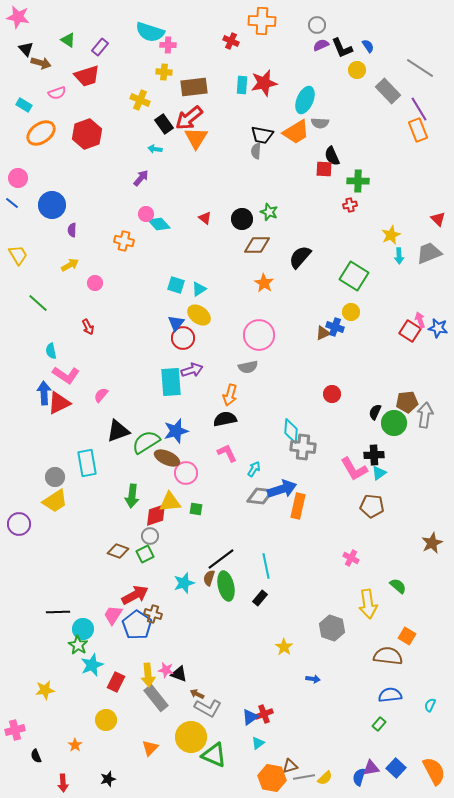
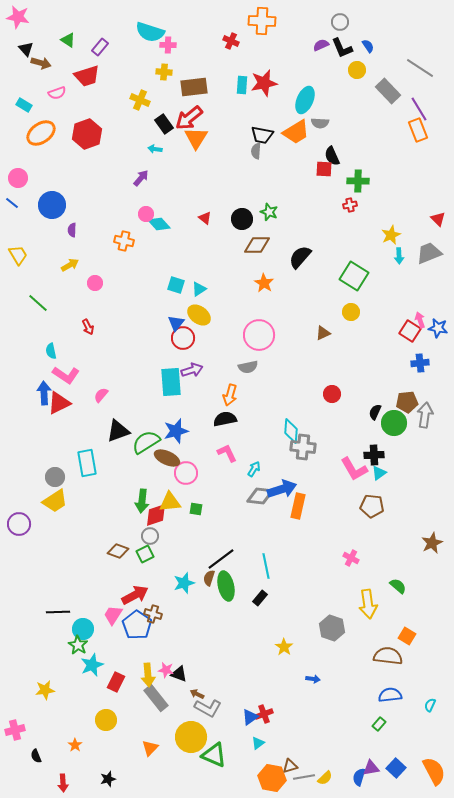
gray circle at (317, 25): moved 23 px right, 3 px up
blue cross at (335, 327): moved 85 px right, 36 px down; rotated 24 degrees counterclockwise
green arrow at (132, 496): moved 10 px right, 5 px down
